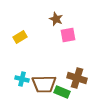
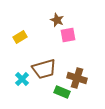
brown star: moved 1 px right, 1 px down
cyan cross: rotated 32 degrees clockwise
brown trapezoid: moved 15 px up; rotated 15 degrees counterclockwise
